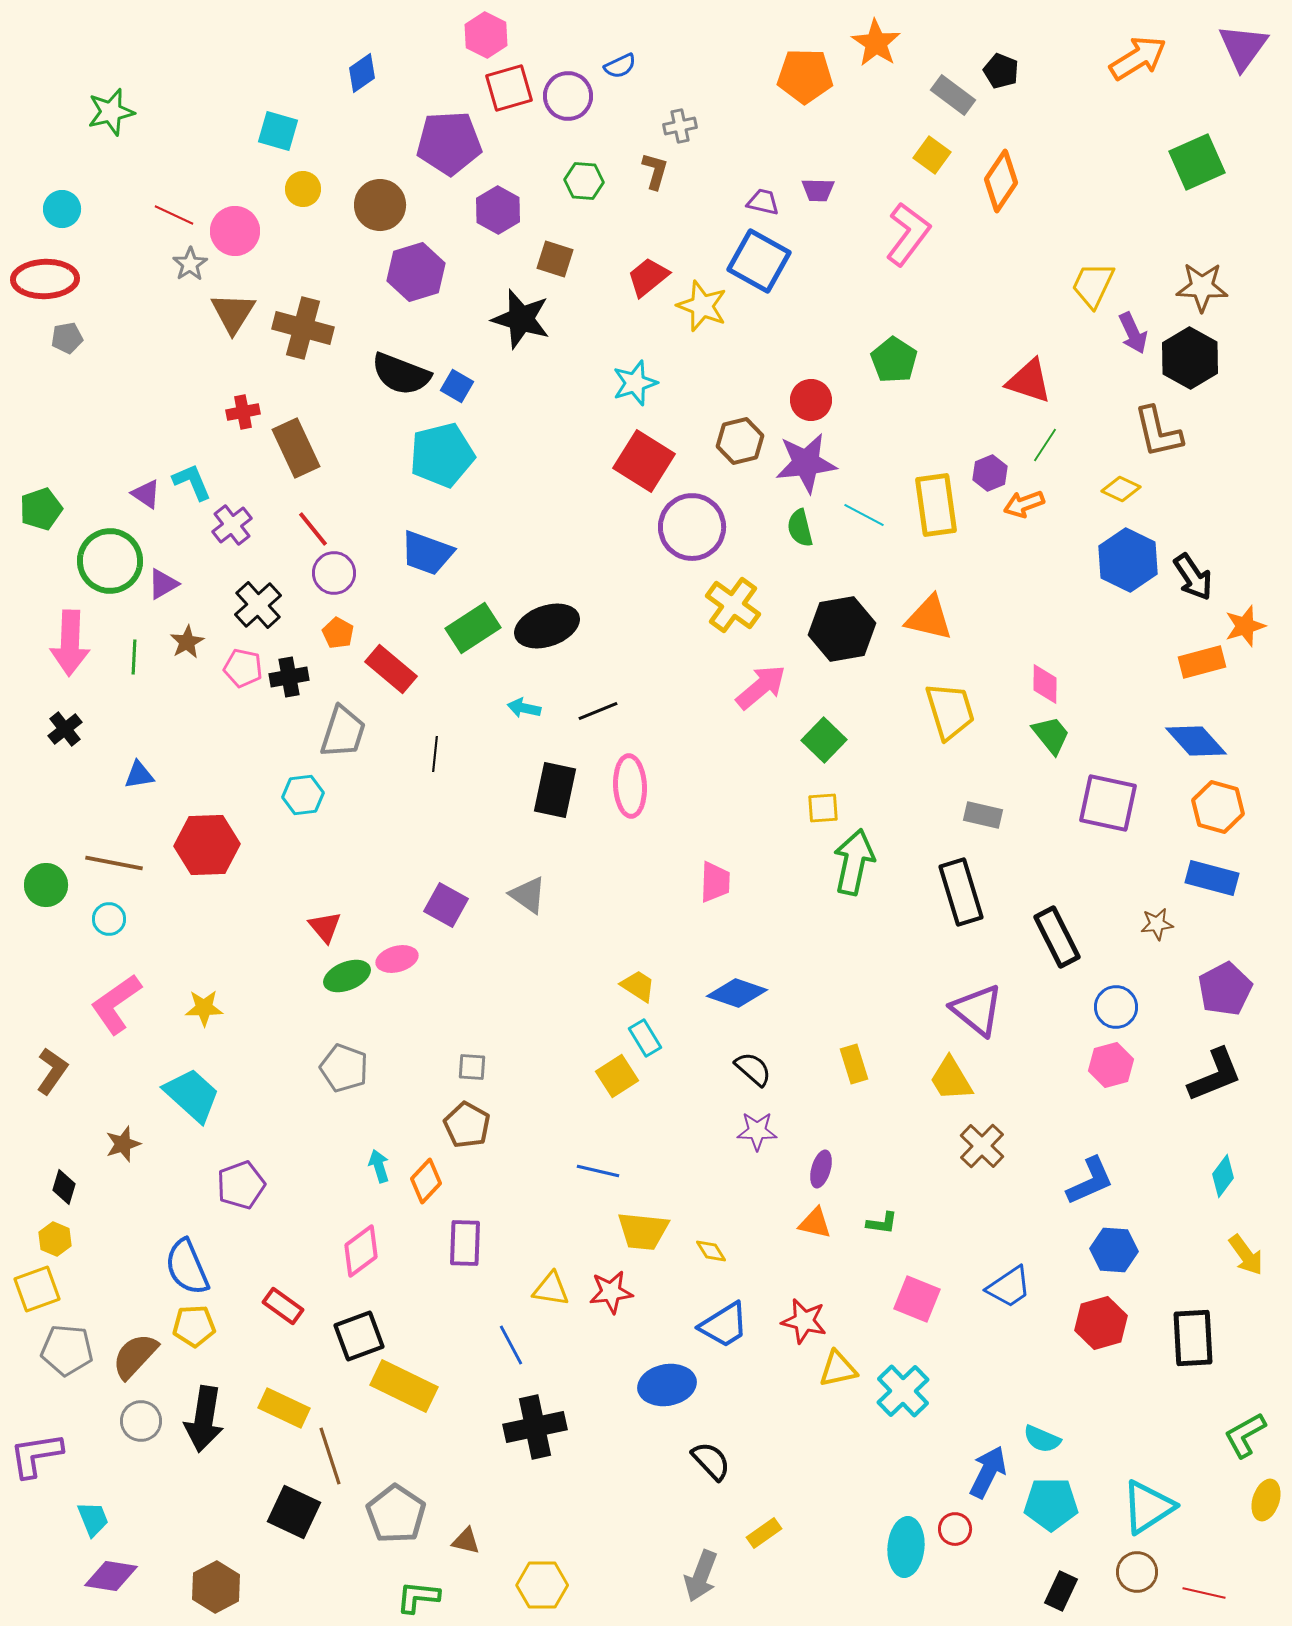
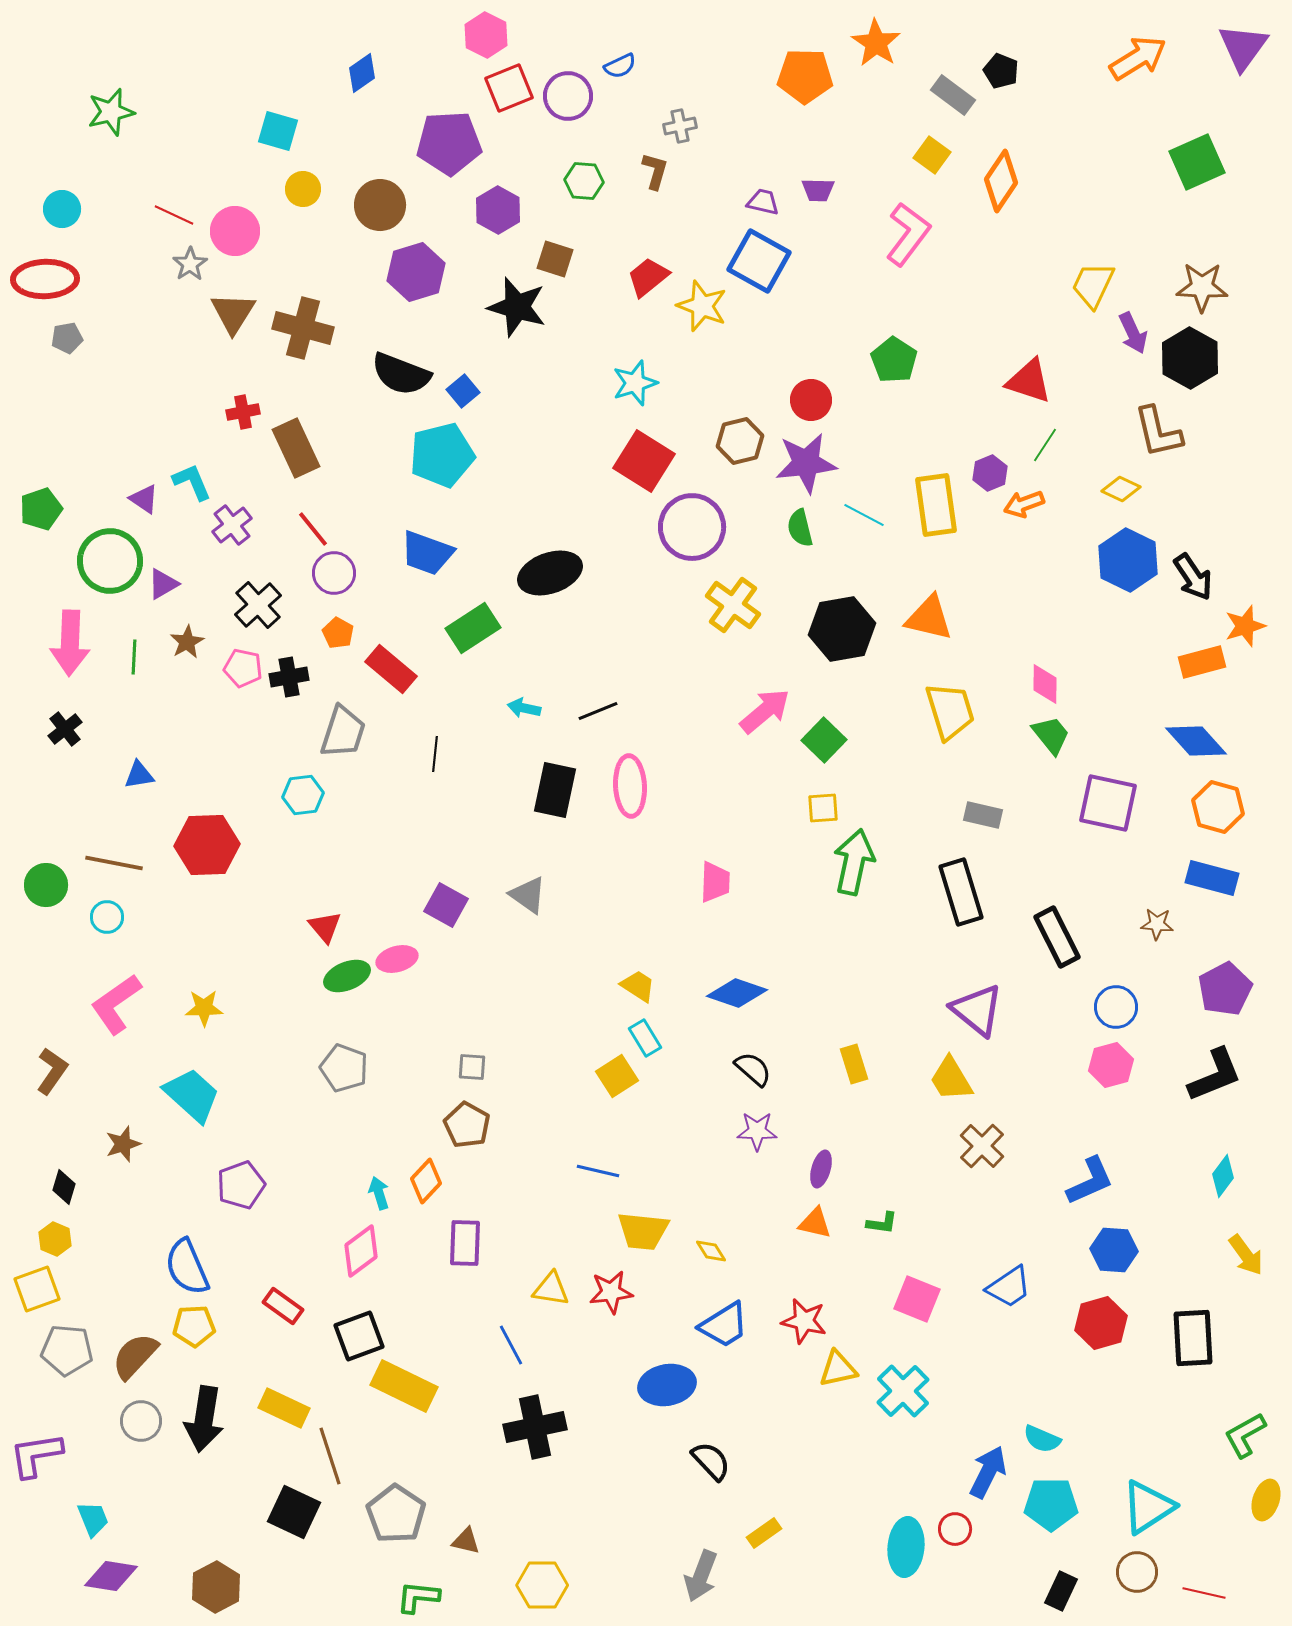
red square at (509, 88): rotated 6 degrees counterclockwise
black star at (521, 319): moved 4 px left, 12 px up
blue square at (457, 386): moved 6 px right, 5 px down; rotated 20 degrees clockwise
purple triangle at (146, 494): moved 2 px left, 5 px down
black ellipse at (547, 626): moved 3 px right, 53 px up
pink arrow at (761, 687): moved 4 px right, 24 px down
cyan circle at (109, 919): moved 2 px left, 2 px up
brown star at (1157, 924): rotated 12 degrees clockwise
cyan arrow at (379, 1166): moved 27 px down
